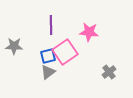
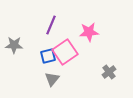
purple line: rotated 24 degrees clockwise
pink star: rotated 12 degrees counterclockwise
gray star: moved 1 px up
gray triangle: moved 4 px right, 7 px down; rotated 14 degrees counterclockwise
